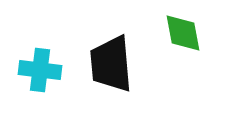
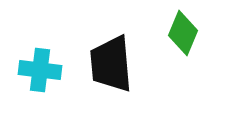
green diamond: rotated 33 degrees clockwise
